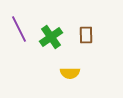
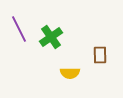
brown rectangle: moved 14 px right, 20 px down
